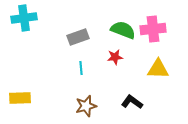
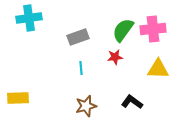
cyan cross: moved 5 px right
green semicircle: rotated 75 degrees counterclockwise
yellow rectangle: moved 2 px left
